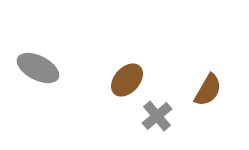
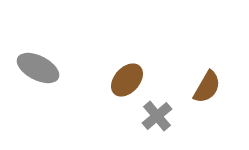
brown semicircle: moved 1 px left, 3 px up
